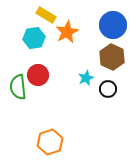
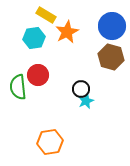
blue circle: moved 1 px left, 1 px down
brown hexagon: moved 1 px left; rotated 10 degrees counterclockwise
cyan star: moved 23 px down
black circle: moved 27 px left
orange hexagon: rotated 10 degrees clockwise
